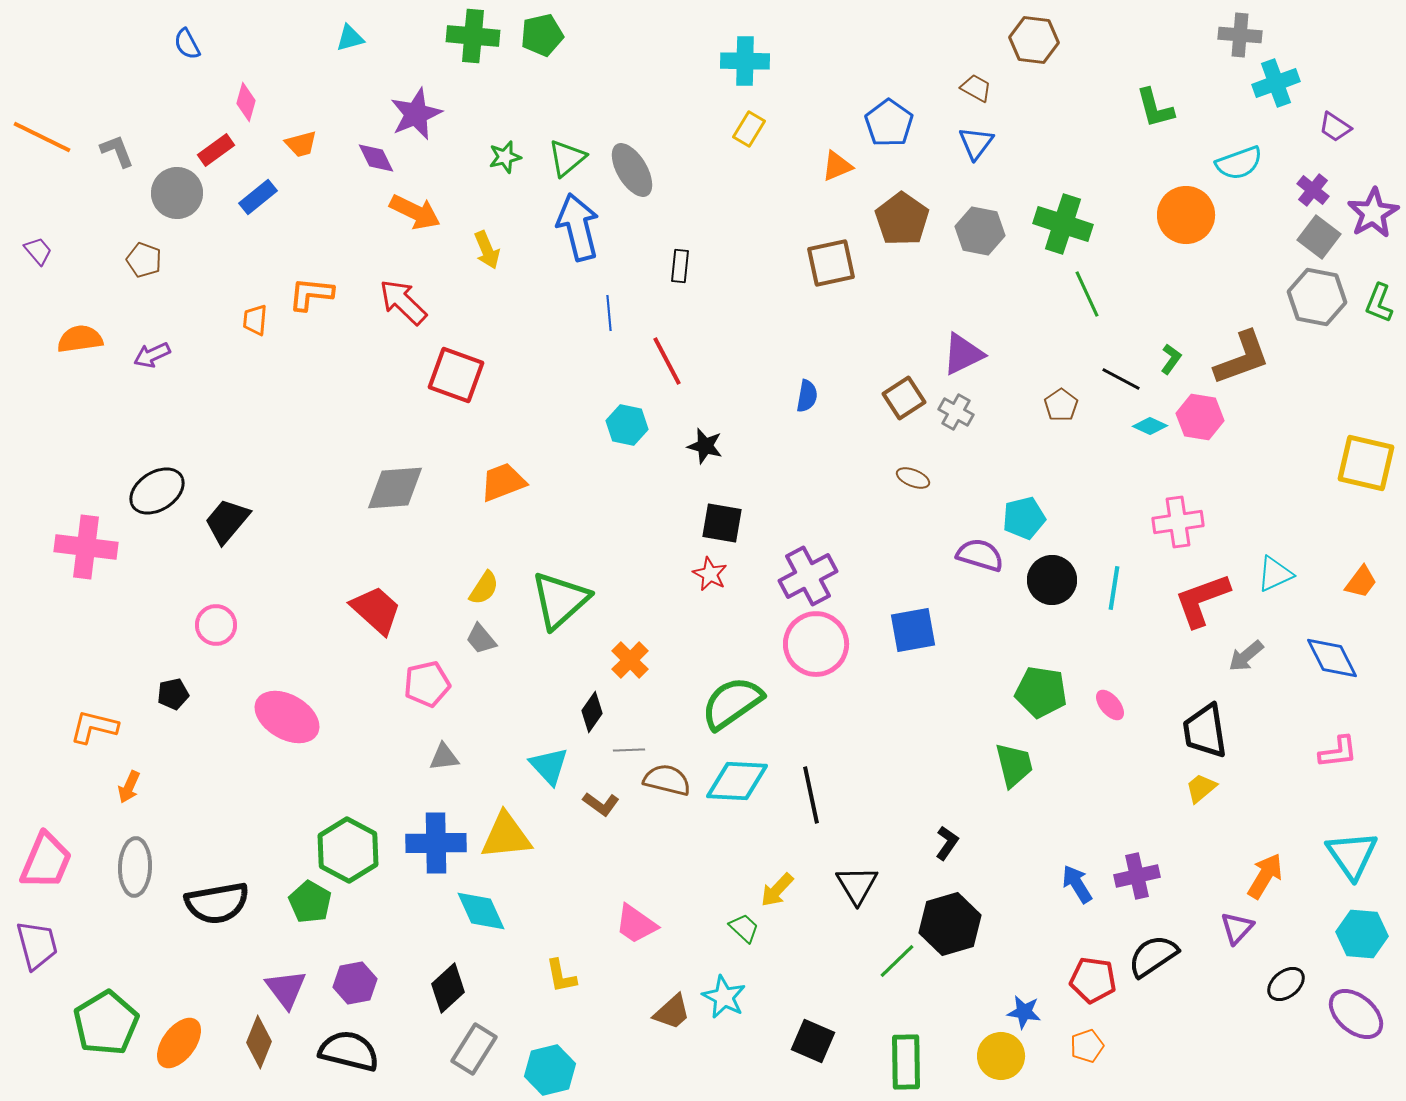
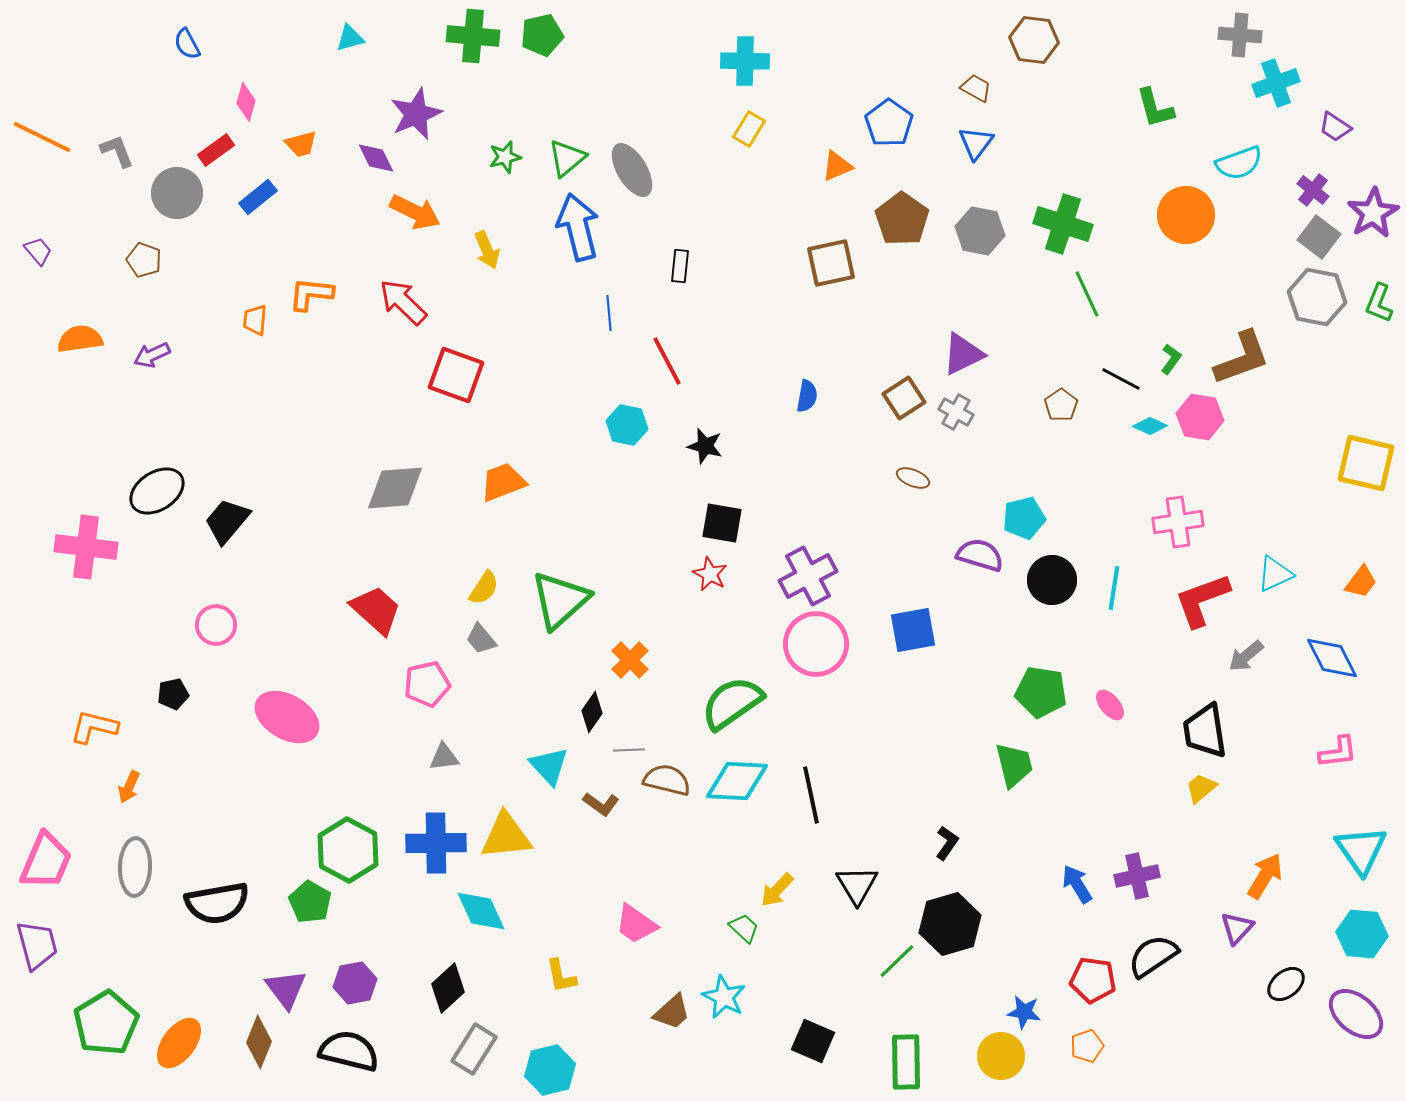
cyan triangle at (1352, 855): moved 9 px right, 5 px up
